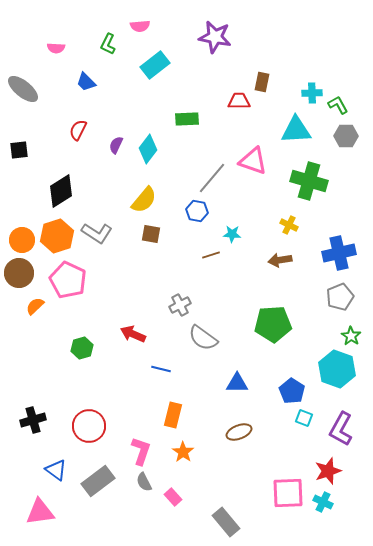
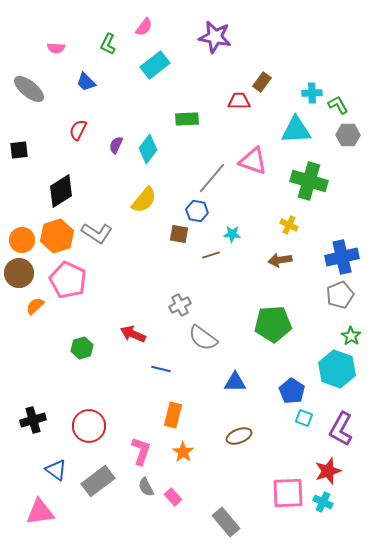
pink semicircle at (140, 26): moved 4 px right, 1 px down; rotated 48 degrees counterclockwise
brown rectangle at (262, 82): rotated 24 degrees clockwise
gray ellipse at (23, 89): moved 6 px right
gray hexagon at (346, 136): moved 2 px right, 1 px up
brown square at (151, 234): moved 28 px right
blue cross at (339, 253): moved 3 px right, 4 px down
gray pentagon at (340, 297): moved 2 px up
blue triangle at (237, 383): moved 2 px left, 1 px up
brown ellipse at (239, 432): moved 4 px down
gray semicircle at (144, 482): moved 2 px right, 5 px down
